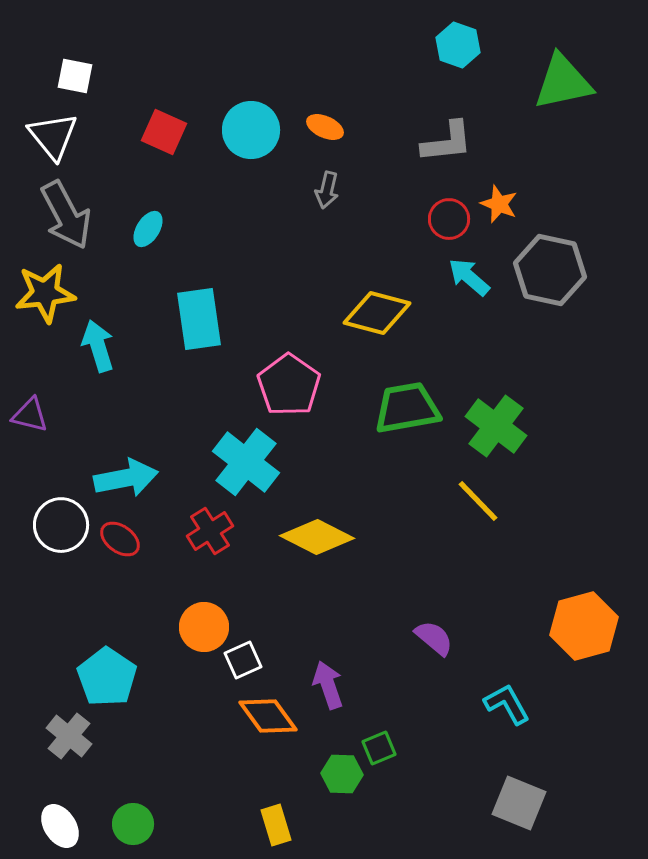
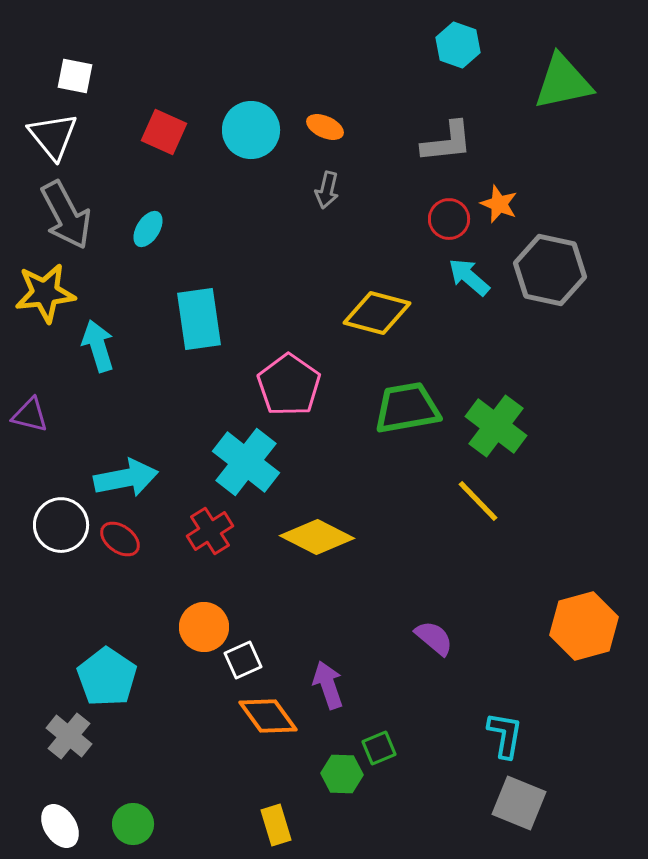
cyan L-shape at (507, 704): moved 2 px left, 31 px down; rotated 39 degrees clockwise
